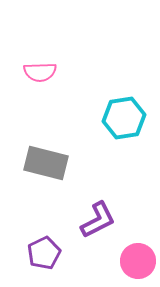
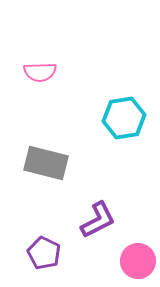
purple pentagon: rotated 20 degrees counterclockwise
